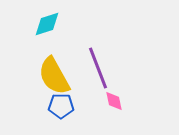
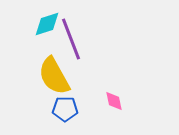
purple line: moved 27 px left, 29 px up
blue pentagon: moved 4 px right, 3 px down
